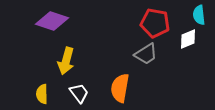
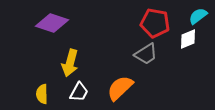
cyan semicircle: moved 1 px left, 1 px down; rotated 60 degrees clockwise
purple diamond: moved 2 px down
yellow arrow: moved 4 px right, 2 px down
orange semicircle: rotated 36 degrees clockwise
white trapezoid: moved 1 px up; rotated 65 degrees clockwise
